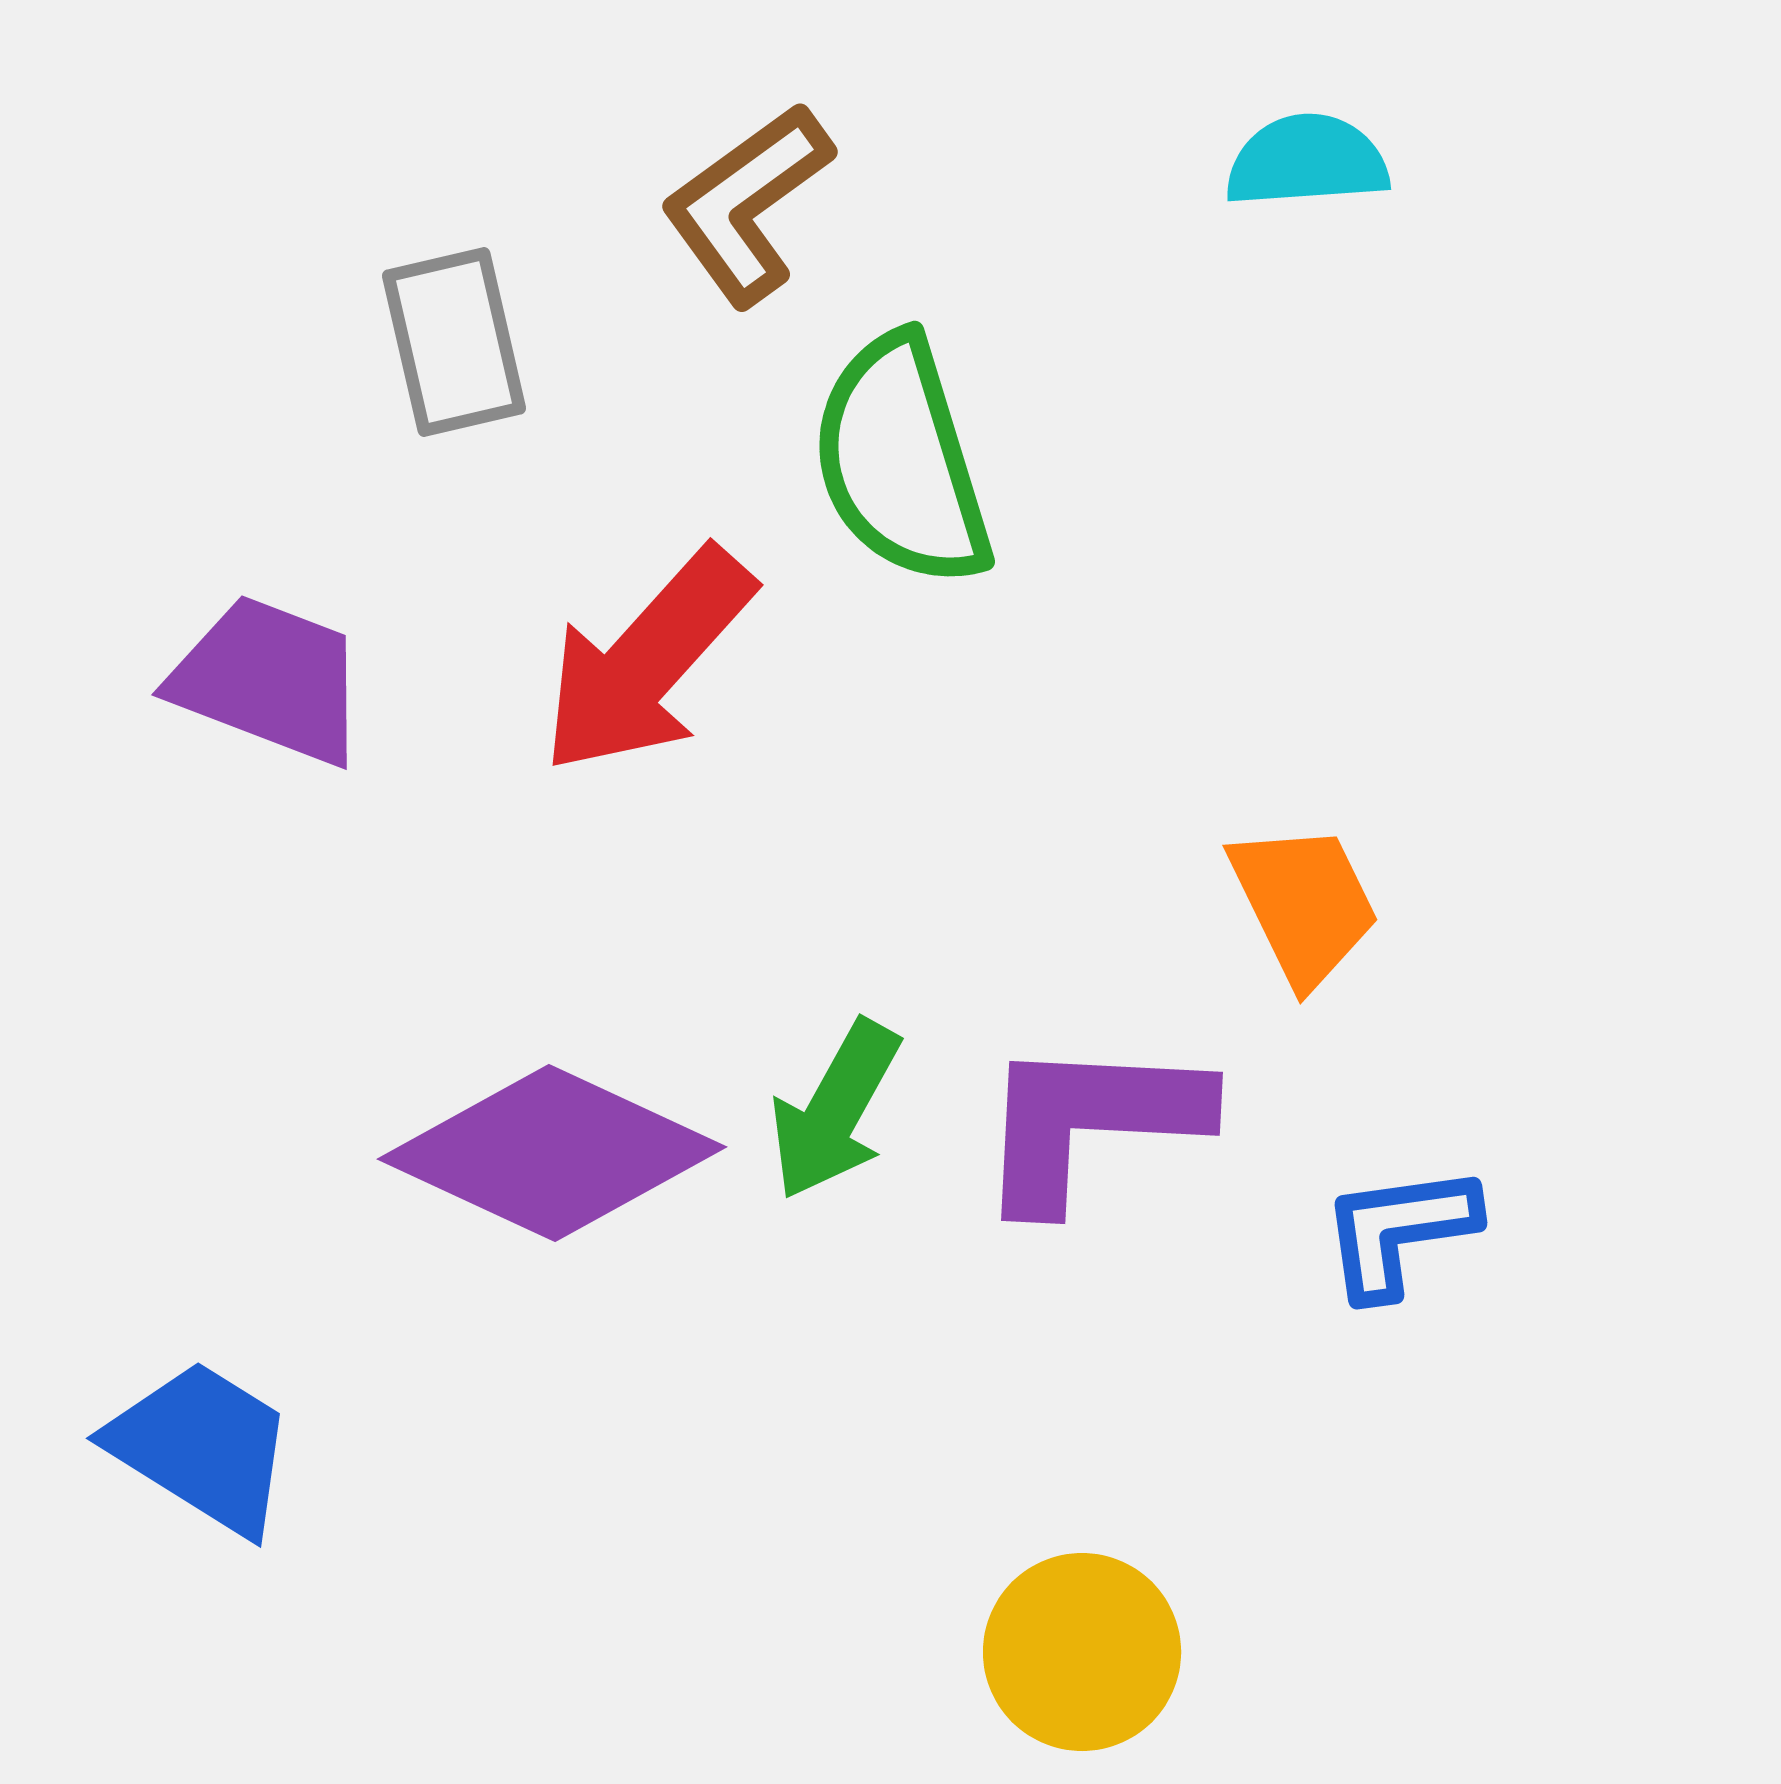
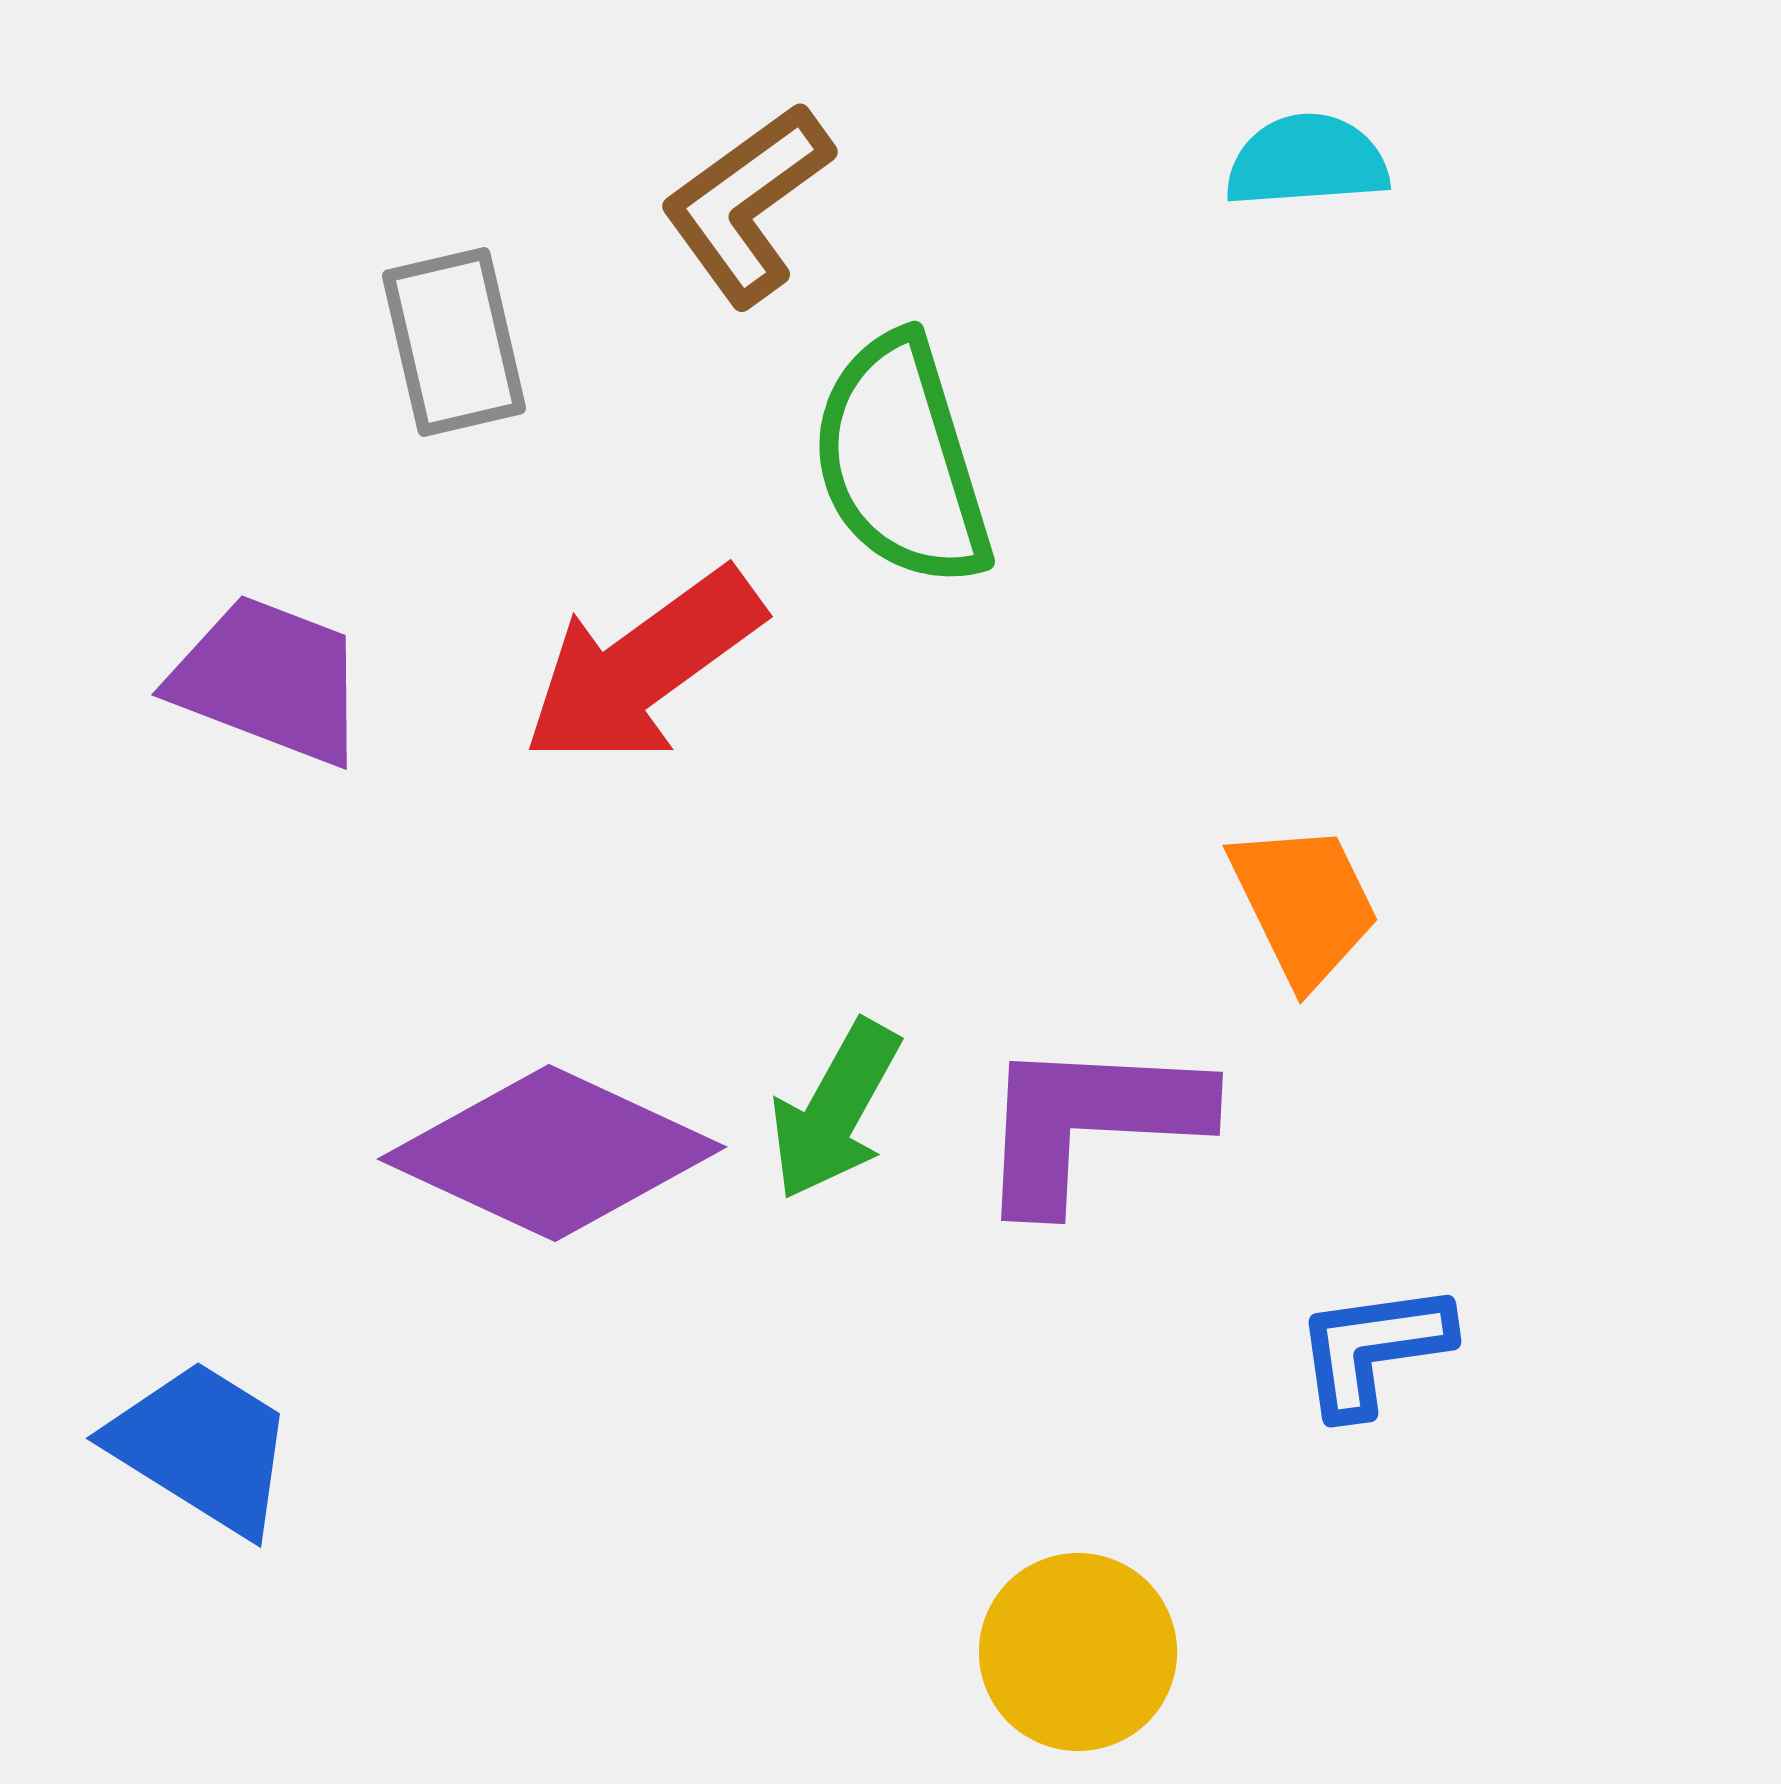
red arrow: moved 4 px left, 6 px down; rotated 12 degrees clockwise
blue L-shape: moved 26 px left, 118 px down
yellow circle: moved 4 px left
